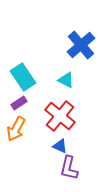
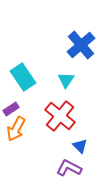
cyan triangle: rotated 36 degrees clockwise
purple rectangle: moved 8 px left, 6 px down
blue triangle: moved 20 px right; rotated 21 degrees clockwise
purple L-shape: rotated 105 degrees clockwise
